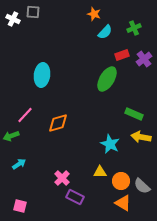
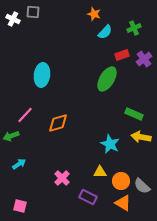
purple rectangle: moved 13 px right
